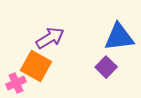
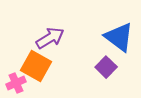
blue triangle: rotated 44 degrees clockwise
